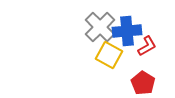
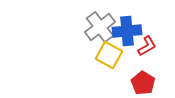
gray cross: rotated 8 degrees clockwise
